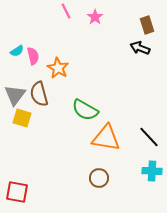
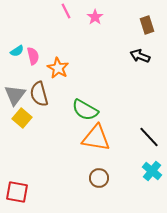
black arrow: moved 8 px down
yellow square: rotated 24 degrees clockwise
orange triangle: moved 10 px left
cyan cross: rotated 36 degrees clockwise
